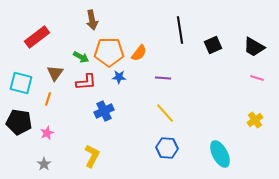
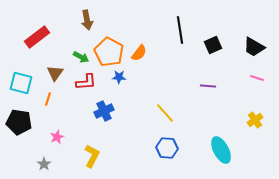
brown arrow: moved 5 px left
orange pentagon: rotated 28 degrees clockwise
purple line: moved 45 px right, 8 px down
pink star: moved 10 px right, 4 px down
cyan ellipse: moved 1 px right, 4 px up
